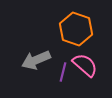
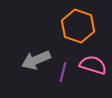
orange hexagon: moved 2 px right, 3 px up
pink semicircle: moved 8 px right; rotated 24 degrees counterclockwise
